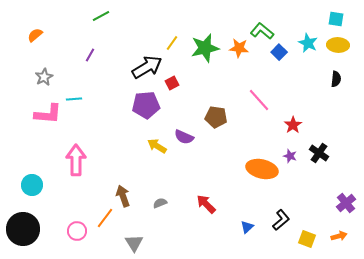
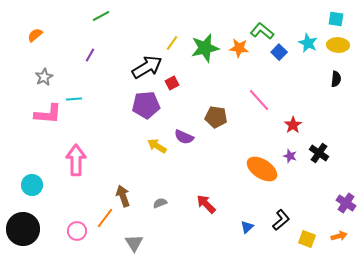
orange ellipse: rotated 20 degrees clockwise
purple cross: rotated 18 degrees counterclockwise
